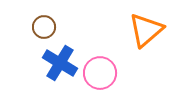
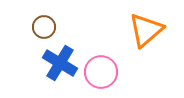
pink circle: moved 1 px right, 1 px up
